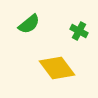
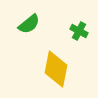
yellow diamond: moved 1 px left, 1 px down; rotated 48 degrees clockwise
